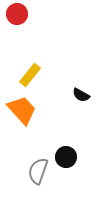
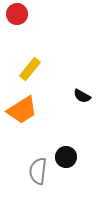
yellow rectangle: moved 6 px up
black semicircle: moved 1 px right, 1 px down
orange trapezoid: rotated 100 degrees clockwise
gray semicircle: rotated 12 degrees counterclockwise
